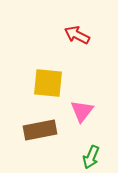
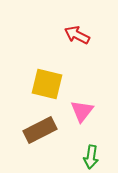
yellow square: moved 1 px left, 1 px down; rotated 8 degrees clockwise
brown rectangle: rotated 16 degrees counterclockwise
green arrow: rotated 15 degrees counterclockwise
